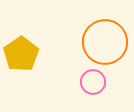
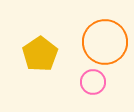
yellow pentagon: moved 19 px right
